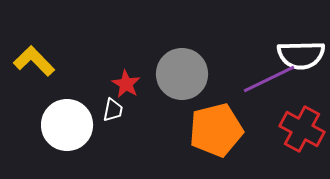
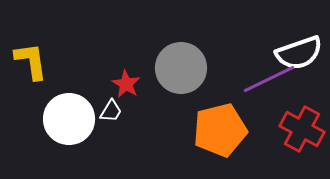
white semicircle: moved 2 px left, 2 px up; rotated 18 degrees counterclockwise
yellow L-shape: moved 3 px left; rotated 36 degrees clockwise
gray circle: moved 1 px left, 6 px up
white trapezoid: moved 2 px left, 1 px down; rotated 20 degrees clockwise
white circle: moved 2 px right, 6 px up
orange pentagon: moved 4 px right
